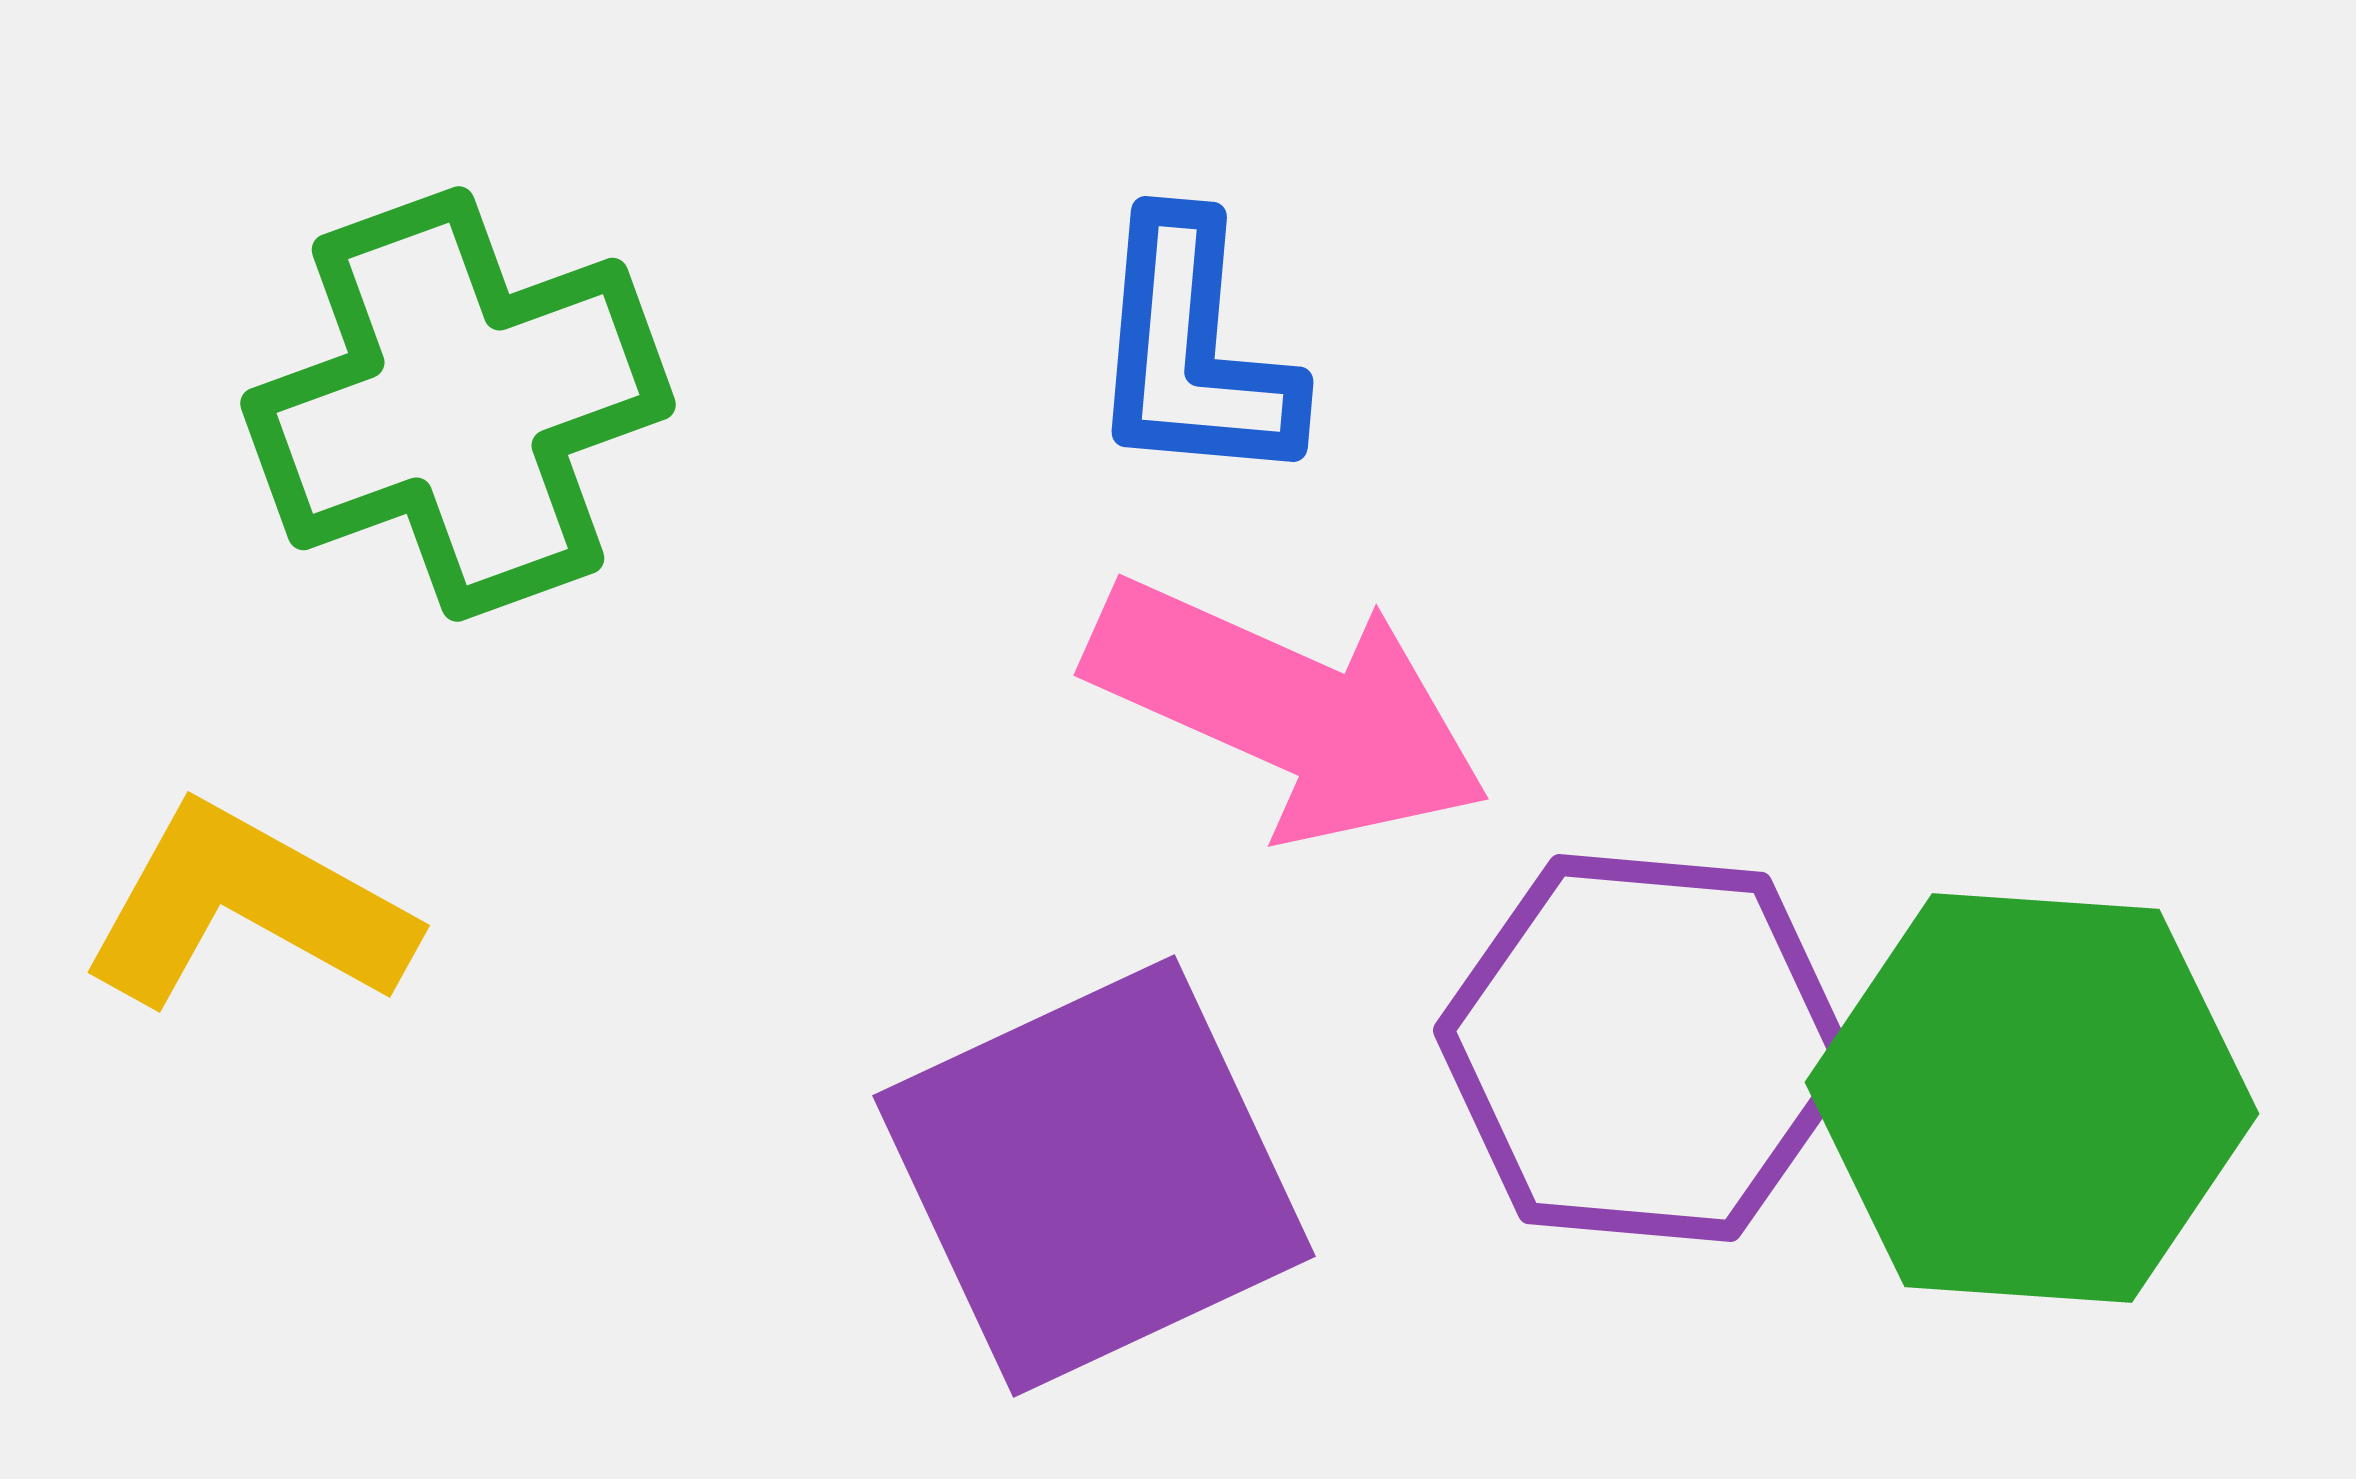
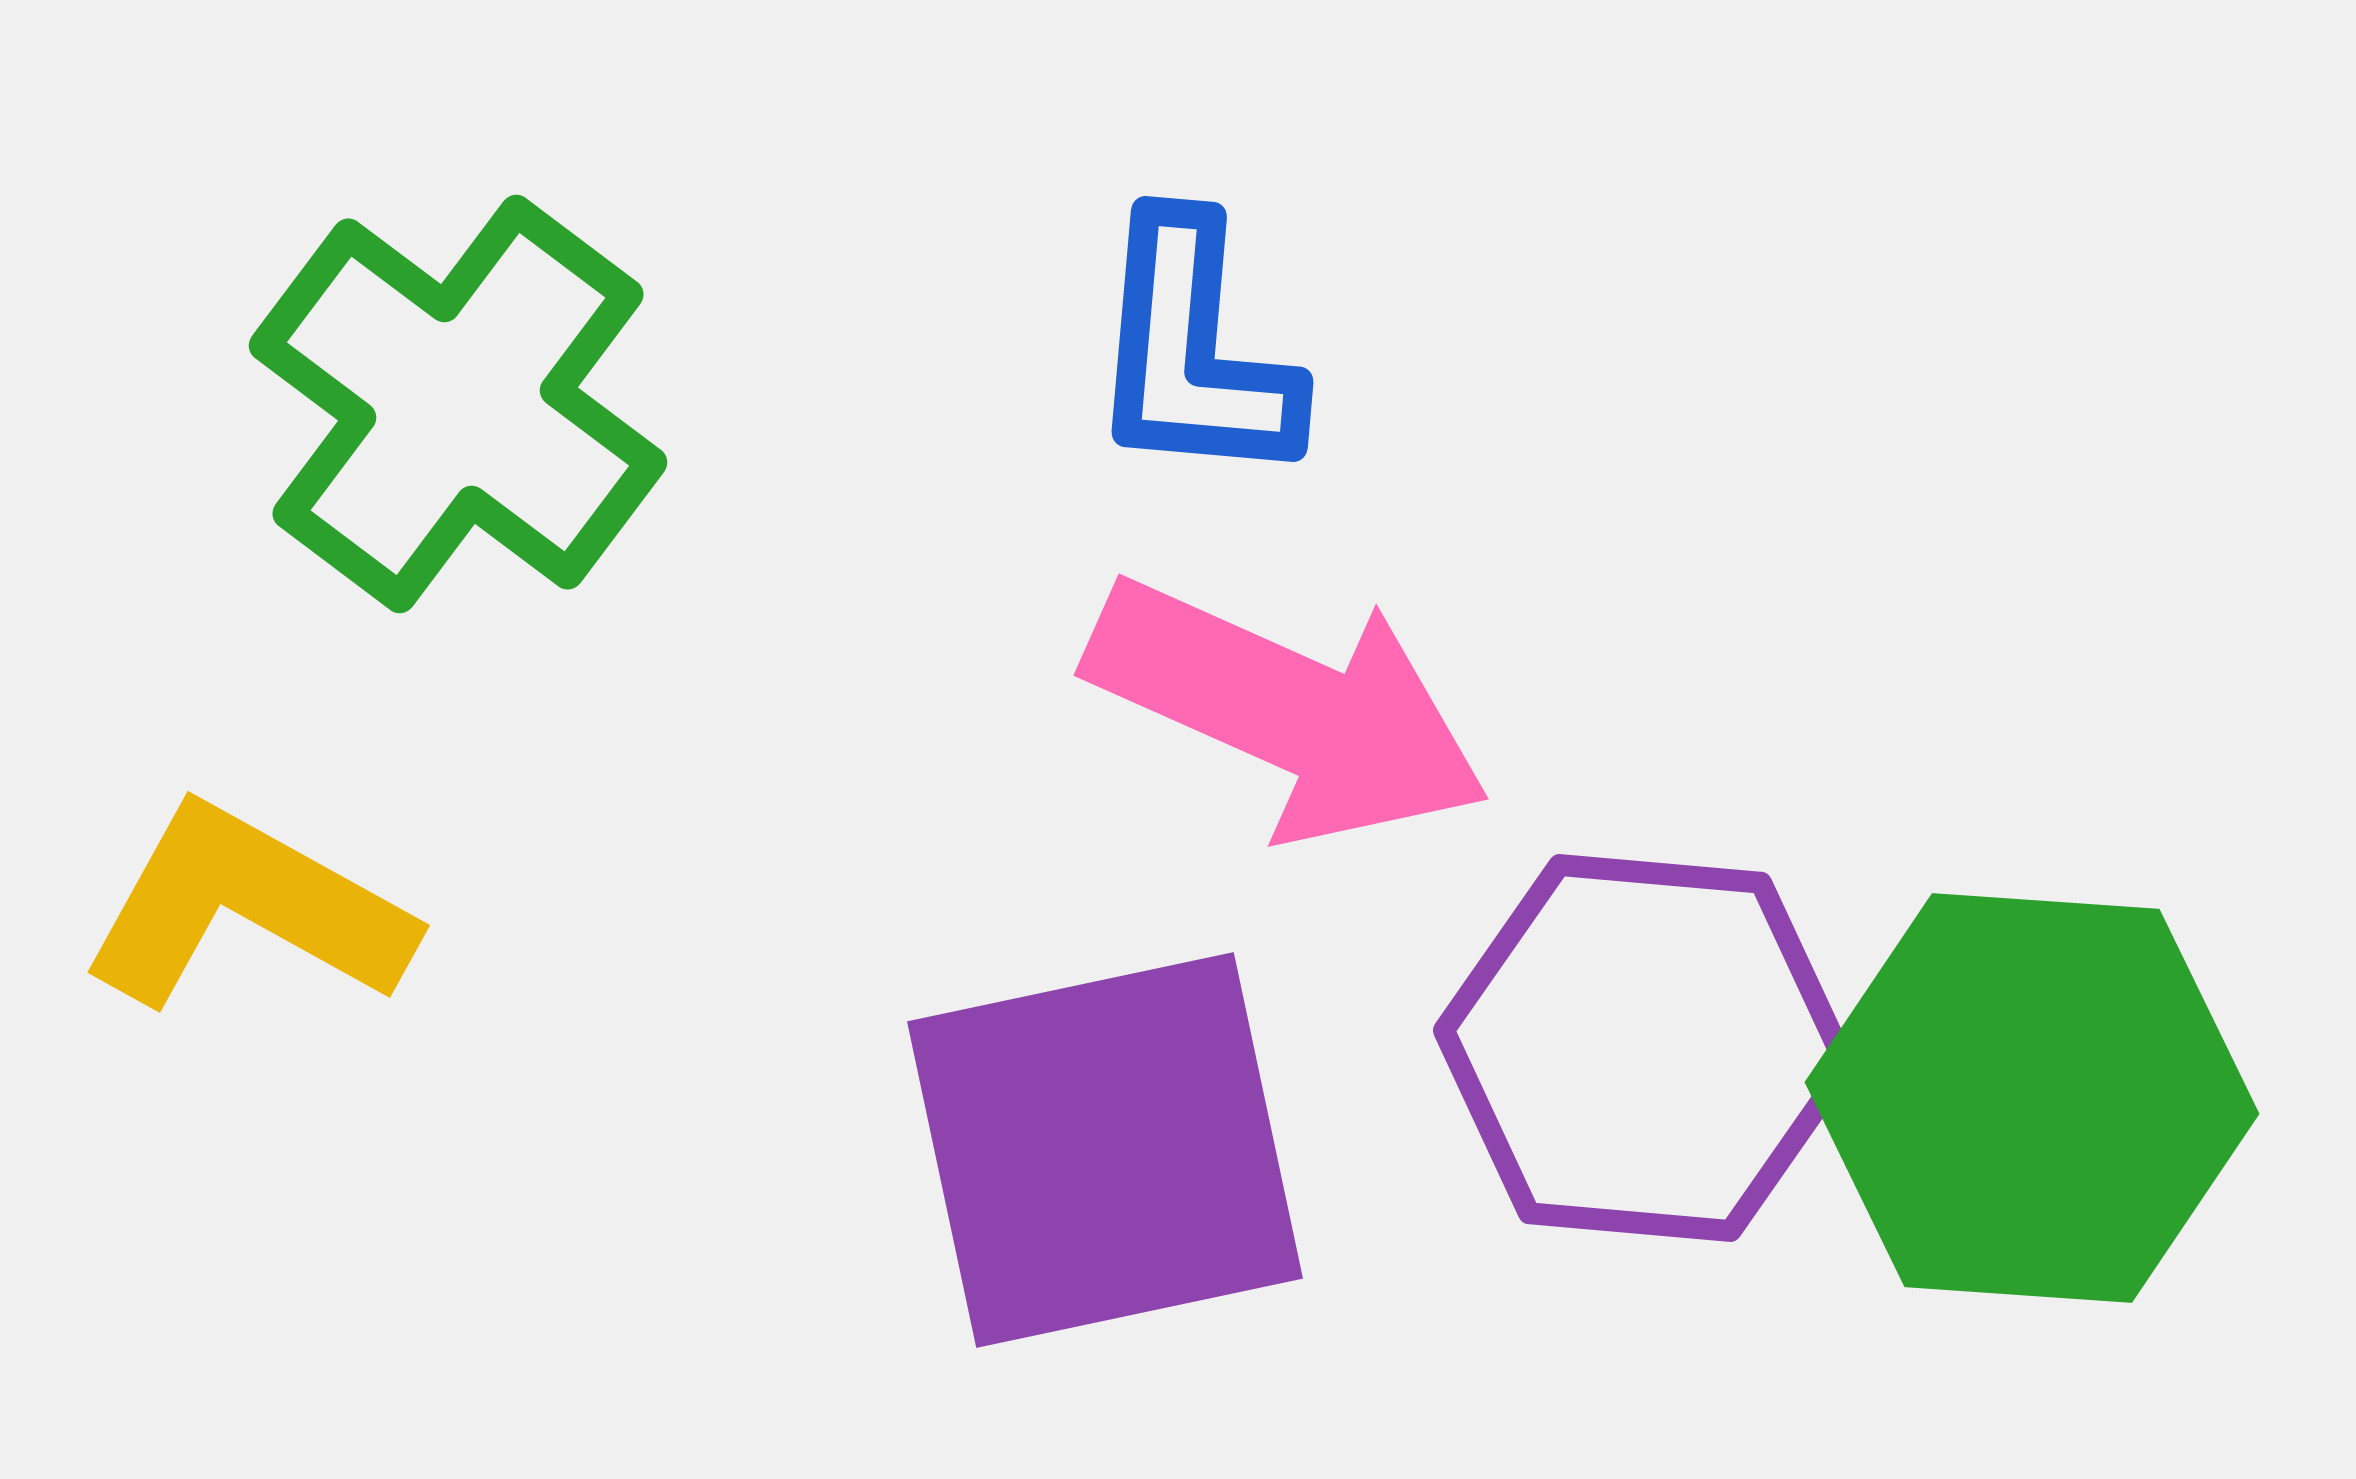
green cross: rotated 33 degrees counterclockwise
purple square: moved 11 px right, 26 px up; rotated 13 degrees clockwise
